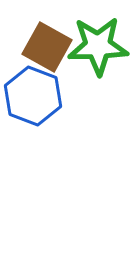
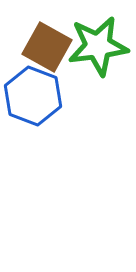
green star: rotated 6 degrees counterclockwise
